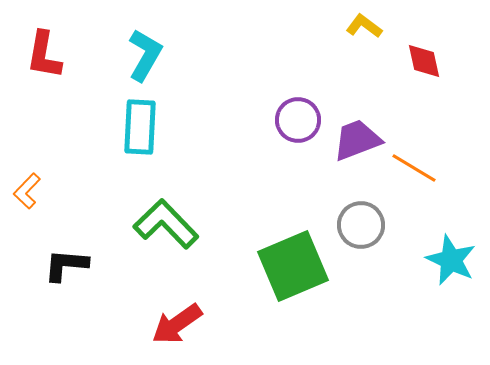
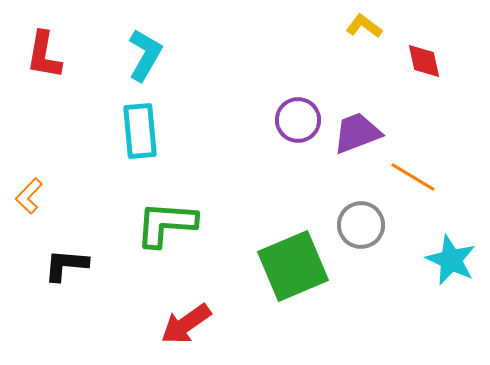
cyan rectangle: moved 4 px down; rotated 8 degrees counterclockwise
purple trapezoid: moved 7 px up
orange line: moved 1 px left, 9 px down
orange L-shape: moved 2 px right, 5 px down
green L-shape: rotated 42 degrees counterclockwise
red arrow: moved 9 px right
